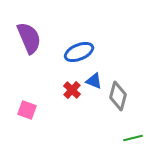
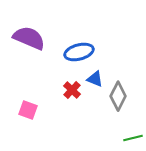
purple semicircle: rotated 44 degrees counterclockwise
blue ellipse: rotated 8 degrees clockwise
blue triangle: moved 1 px right, 2 px up
gray diamond: rotated 12 degrees clockwise
pink square: moved 1 px right
